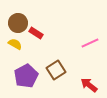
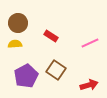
red rectangle: moved 15 px right, 3 px down
yellow semicircle: rotated 32 degrees counterclockwise
brown square: rotated 24 degrees counterclockwise
red arrow: rotated 126 degrees clockwise
